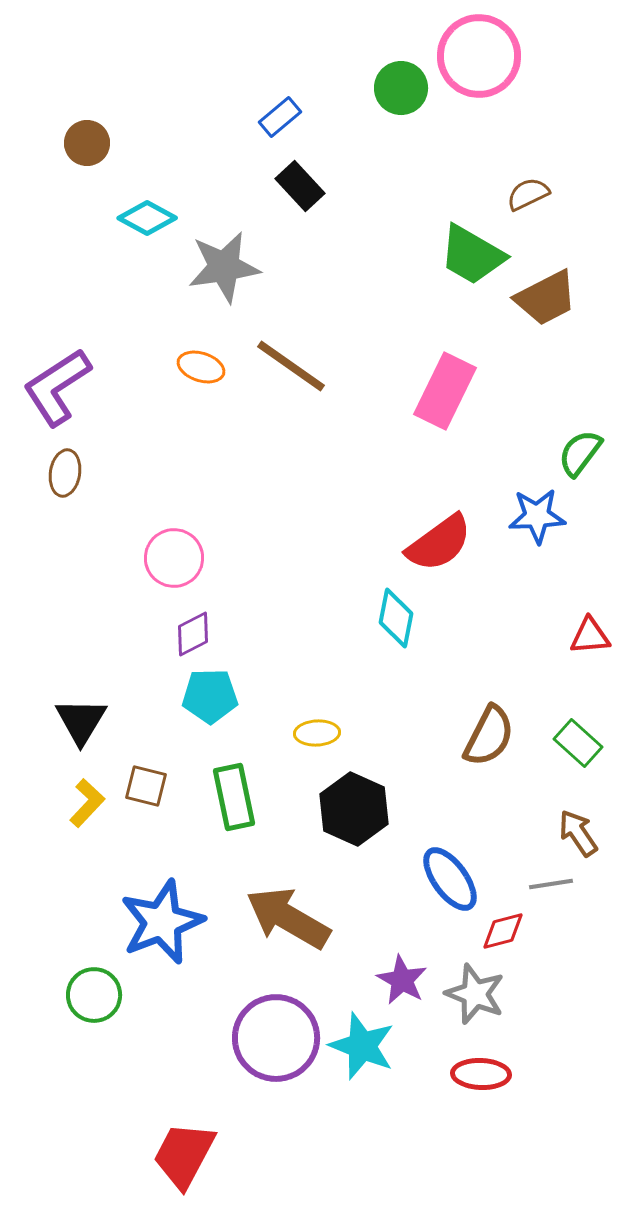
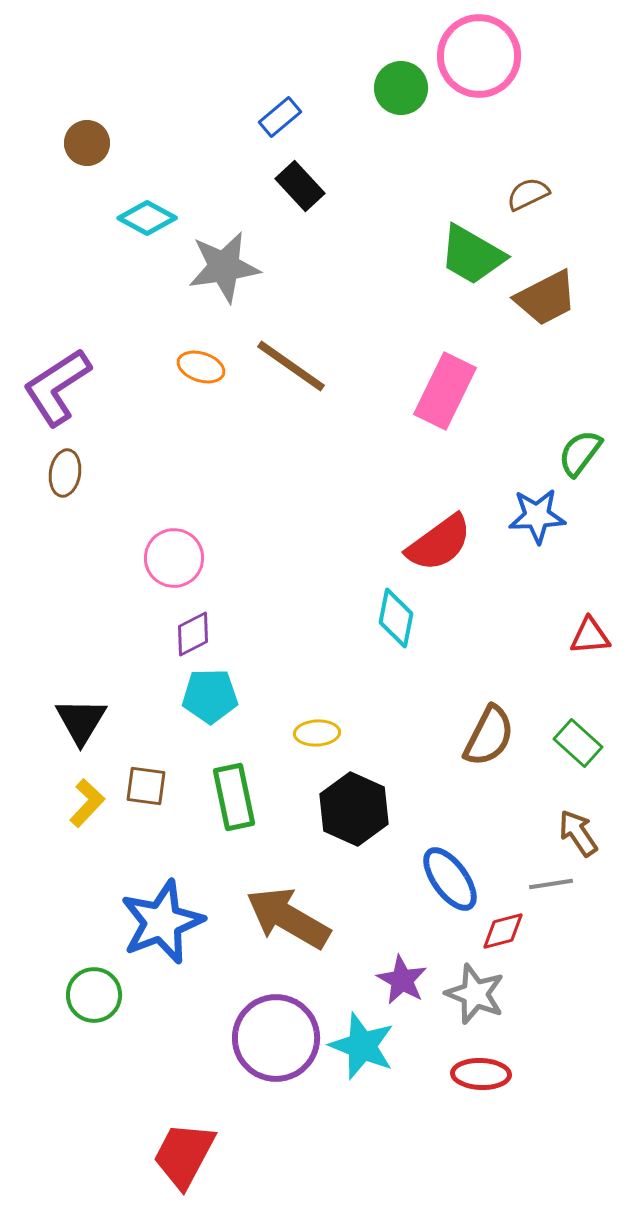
brown square at (146, 786): rotated 6 degrees counterclockwise
